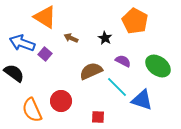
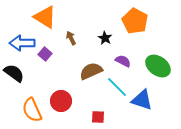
brown arrow: rotated 40 degrees clockwise
blue arrow: rotated 20 degrees counterclockwise
